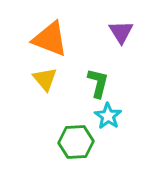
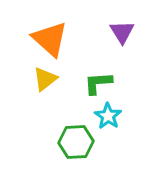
purple triangle: moved 1 px right
orange triangle: rotated 21 degrees clockwise
yellow triangle: rotated 32 degrees clockwise
green L-shape: rotated 108 degrees counterclockwise
